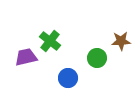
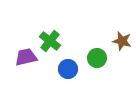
brown star: moved 1 px right; rotated 18 degrees clockwise
blue circle: moved 9 px up
